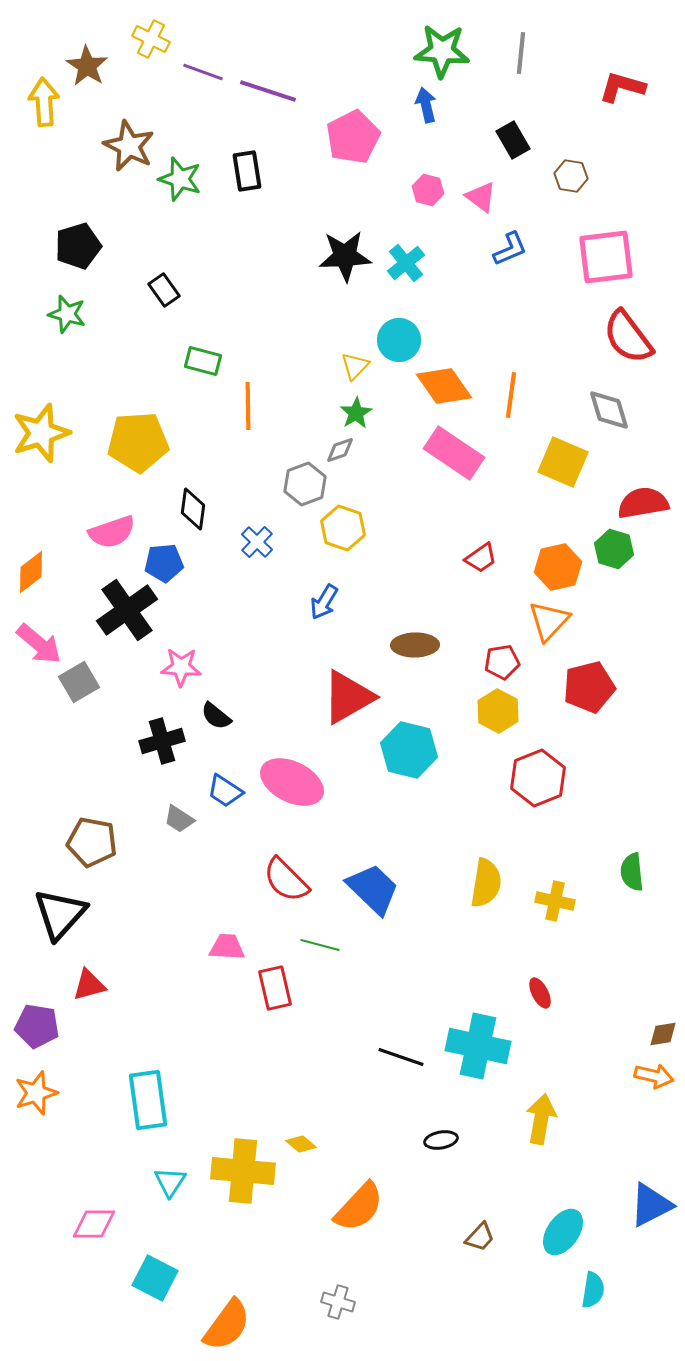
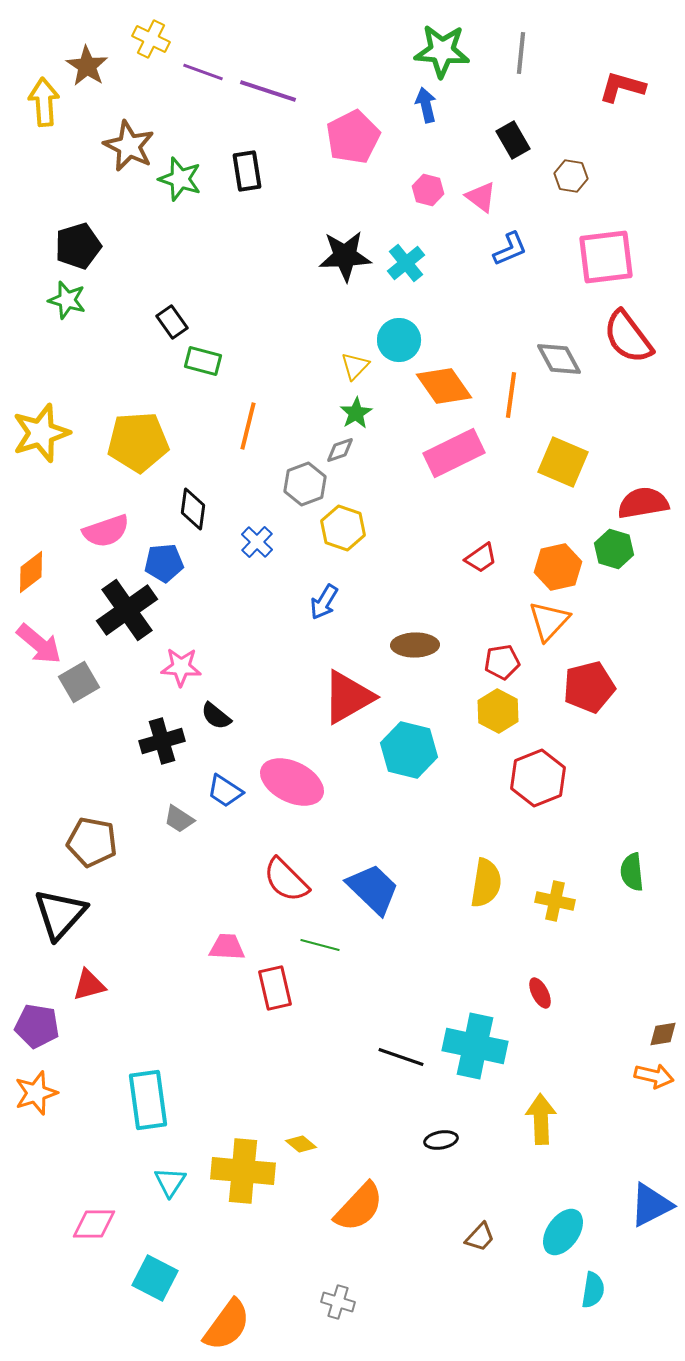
black rectangle at (164, 290): moved 8 px right, 32 px down
green star at (67, 314): moved 14 px up
orange line at (248, 406): moved 20 px down; rotated 15 degrees clockwise
gray diamond at (609, 410): moved 50 px left, 51 px up; rotated 12 degrees counterclockwise
pink rectangle at (454, 453): rotated 60 degrees counterclockwise
pink semicircle at (112, 532): moved 6 px left, 1 px up
cyan cross at (478, 1046): moved 3 px left
yellow arrow at (541, 1119): rotated 12 degrees counterclockwise
